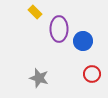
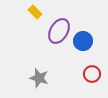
purple ellipse: moved 2 px down; rotated 30 degrees clockwise
